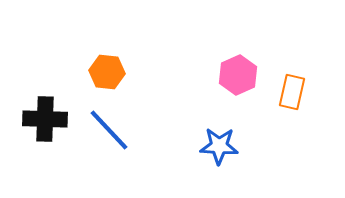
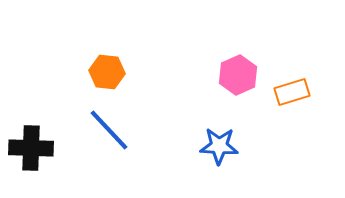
orange rectangle: rotated 60 degrees clockwise
black cross: moved 14 px left, 29 px down
